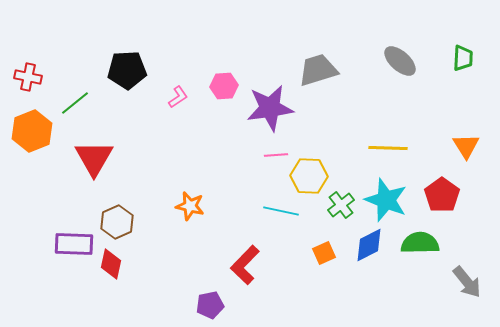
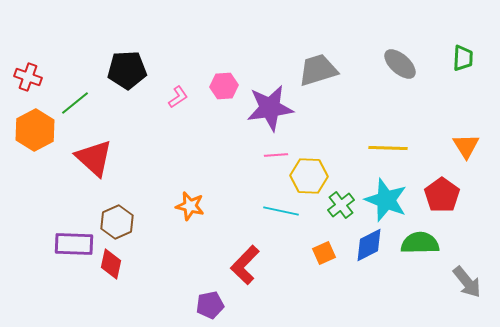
gray ellipse: moved 3 px down
red cross: rotated 8 degrees clockwise
orange hexagon: moved 3 px right, 1 px up; rotated 6 degrees counterclockwise
red triangle: rotated 18 degrees counterclockwise
